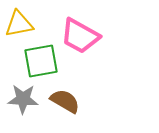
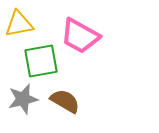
gray star: rotated 16 degrees counterclockwise
